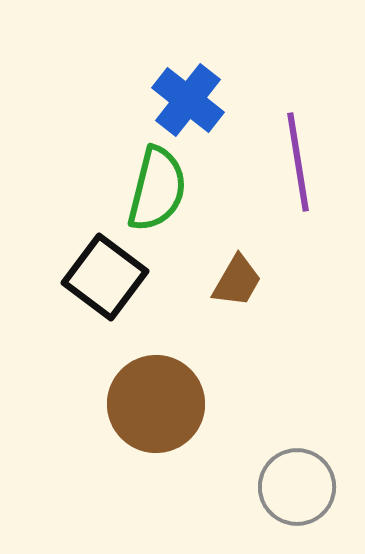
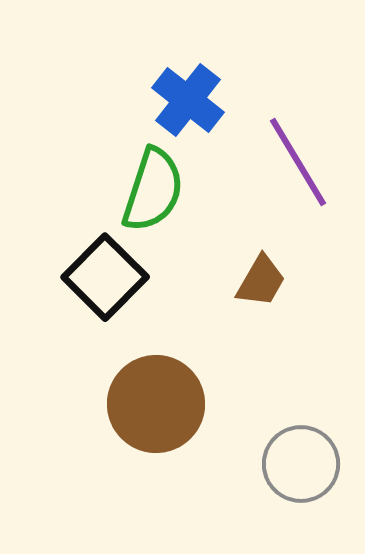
purple line: rotated 22 degrees counterclockwise
green semicircle: moved 4 px left, 1 px down; rotated 4 degrees clockwise
black square: rotated 8 degrees clockwise
brown trapezoid: moved 24 px right
gray circle: moved 4 px right, 23 px up
